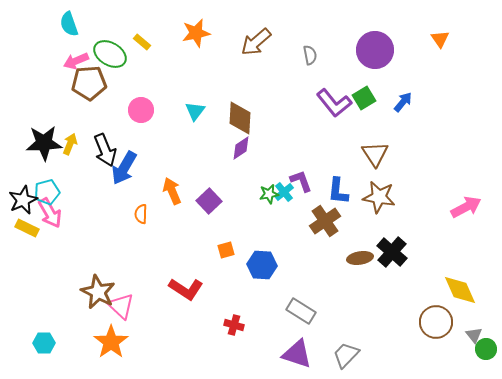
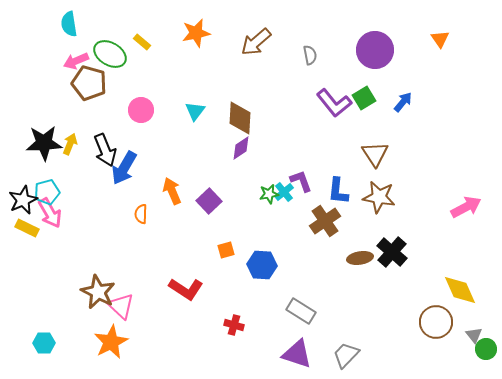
cyan semicircle at (69, 24): rotated 10 degrees clockwise
brown pentagon at (89, 83): rotated 20 degrees clockwise
orange star at (111, 342): rotated 8 degrees clockwise
